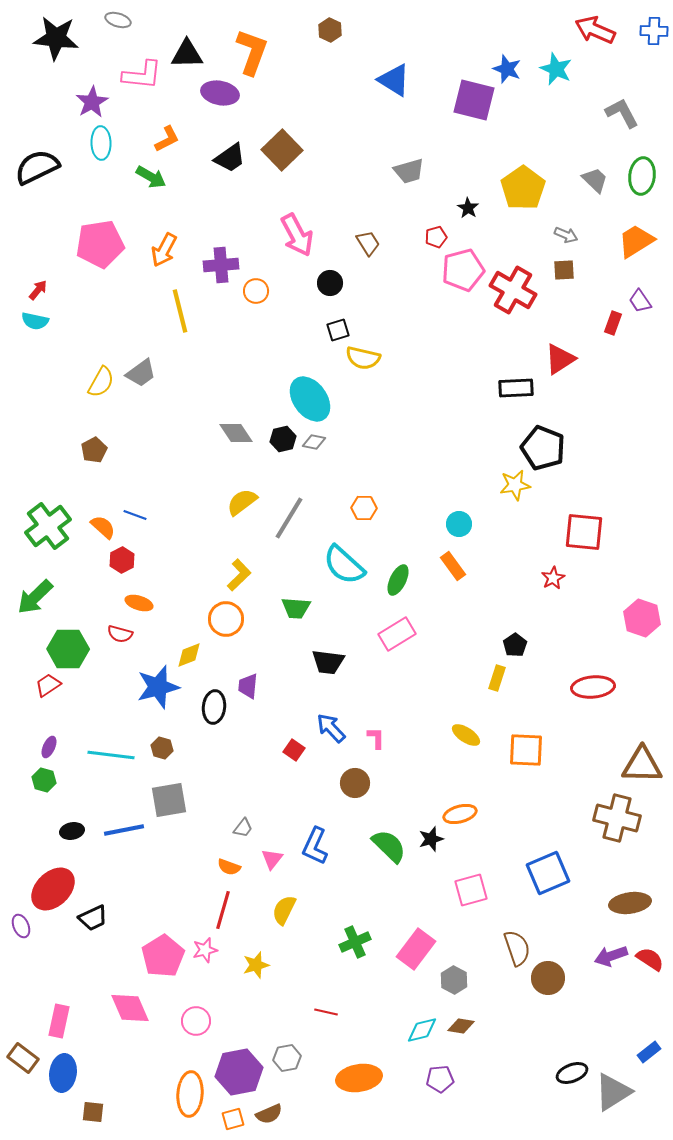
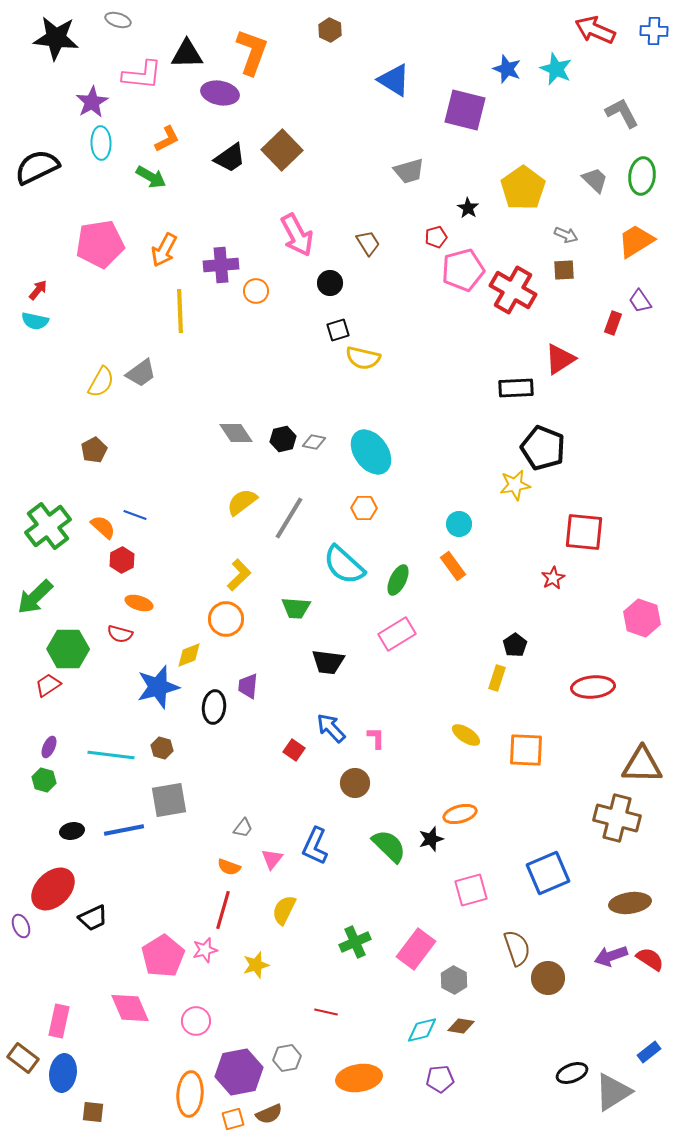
purple square at (474, 100): moved 9 px left, 10 px down
yellow line at (180, 311): rotated 12 degrees clockwise
cyan ellipse at (310, 399): moved 61 px right, 53 px down
